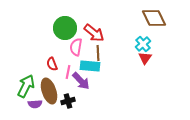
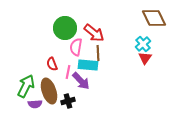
cyan rectangle: moved 2 px left, 1 px up
